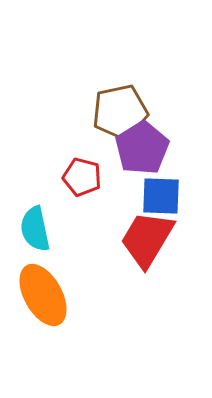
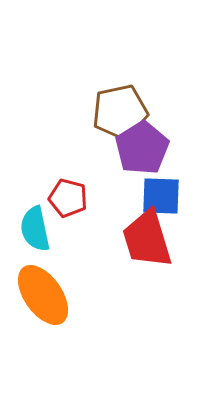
red pentagon: moved 14 px left, 21 px down
red trapezoid: rotated 48 degrees counterclockwise
orange ellipse: rotated 6 degrees counterclockwise
